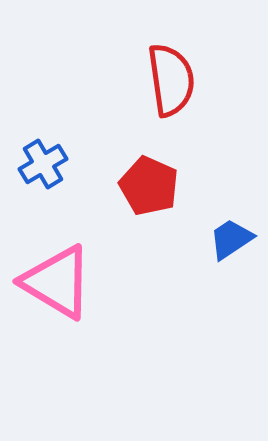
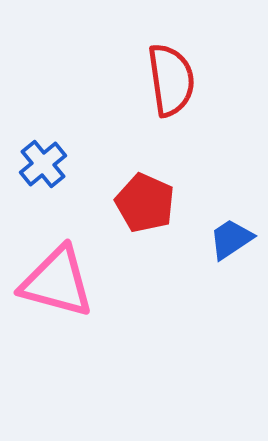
blue cross: rotated 9 degrees counterclockwise
red pentagon: moved 4 px left, 17 px down
pink triangle: rotated 16 degrees counterclockwise
